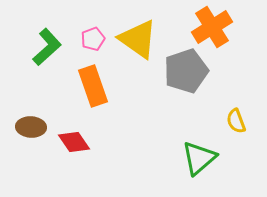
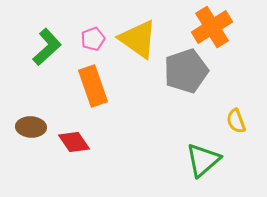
green triangle: moved 4 px right, 2 px down
